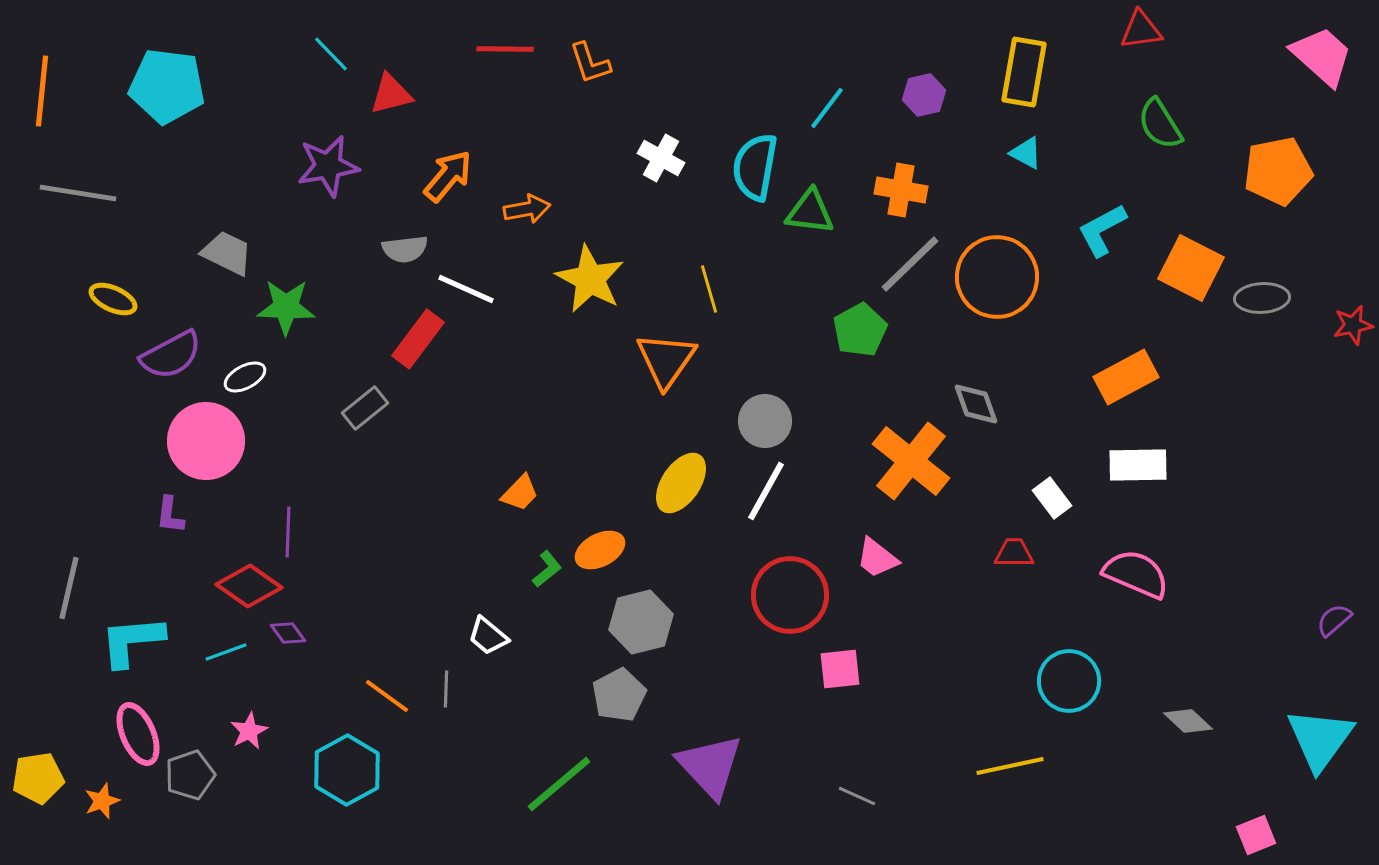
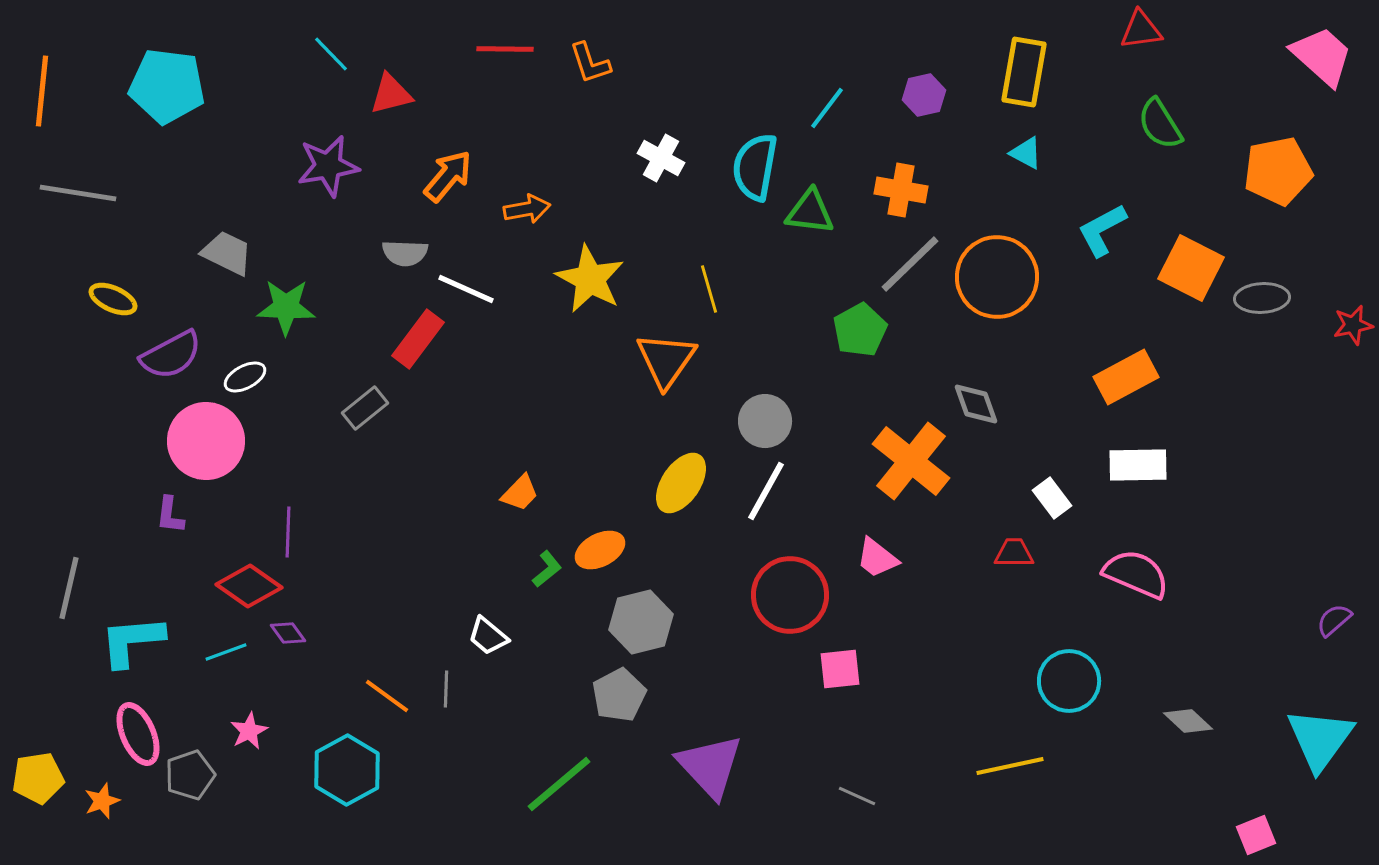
gray semicircle at (405, 249): moved 4 px down; rotated 9 degrees clockwise
